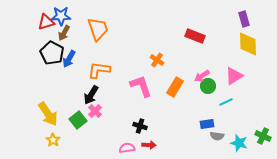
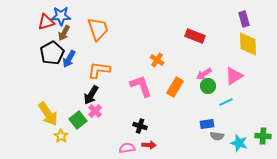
black pentagon: rotated 15 degrees clockwise
pink arrow: moved 2 px right, 2 px up
green cross: rotated 21 degrees counterclockwise
yellow star: moved 8 px right, 4 px up
